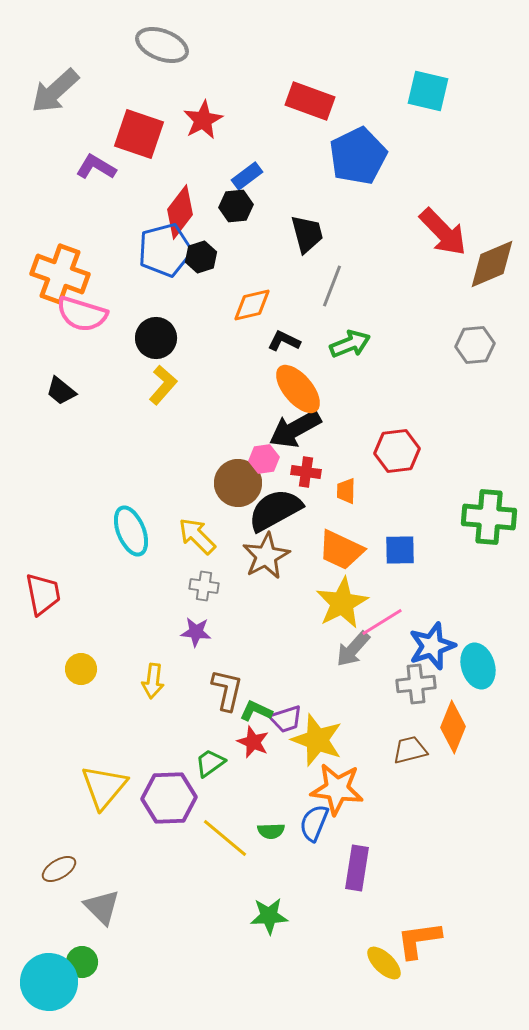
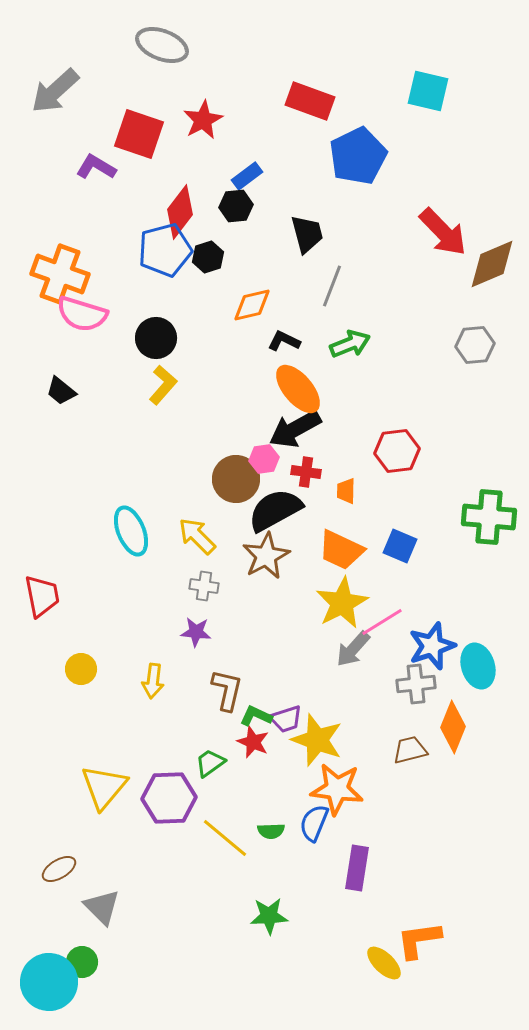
black hexagon at (201, 257): moved 7 px right
brown circle at (238, 483): moved 2 px left, 4 px up
blue square at (400, 550): moved 4 px up; rotated 24 degrees clockwise
red trapezoid at (43, 594): moved 1 px left, 2 px down
green L-shape at (256, 711): moved 5 px down
